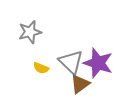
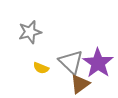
purple star: rotated 16 degrees clockwise
